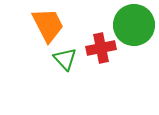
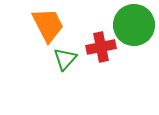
red cross: moved 1 px up
green triangle: rotated 25 degrees clockwise
